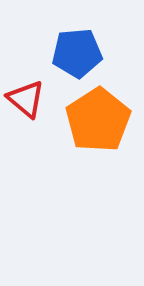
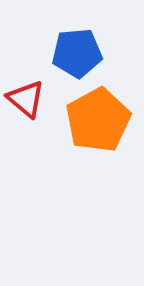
orange pentagon: rotated 4 degrees clockwise
